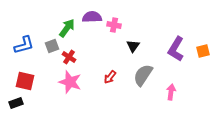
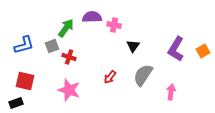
green arrow: moved 1 px left
orange square: rotated 16 degrees counterclockwise
red cross: rotated 16 degrees counterclockwise
pink star: moved 1 px left, 8 px down
